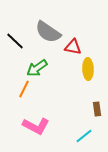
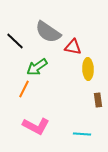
green arrow: moved 1 px up
brown rectangle: moved 1 px right, 9 px up
cyan line: moved 2 px left, 2 px up; rotated 42 degrees clockwise
